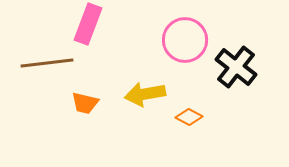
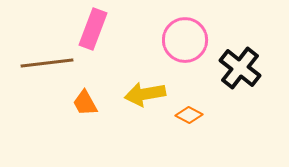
pink rectangle: moved 5 px right, 5 px down
black cross: moved 4 px right, 1 px down
orange trapezoid: rotated 48 degrees clockwise
orange diamond: moved 2 px up
